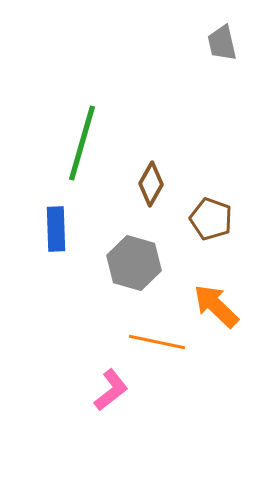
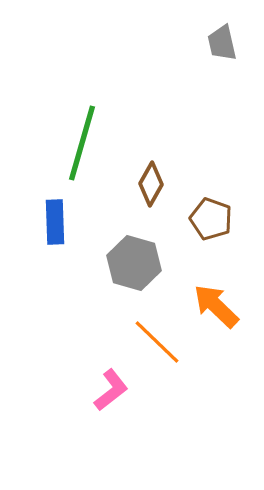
blue rectangle: moved 1 px left, 7 px up
orange line: rotated 32 degrees clockwise
